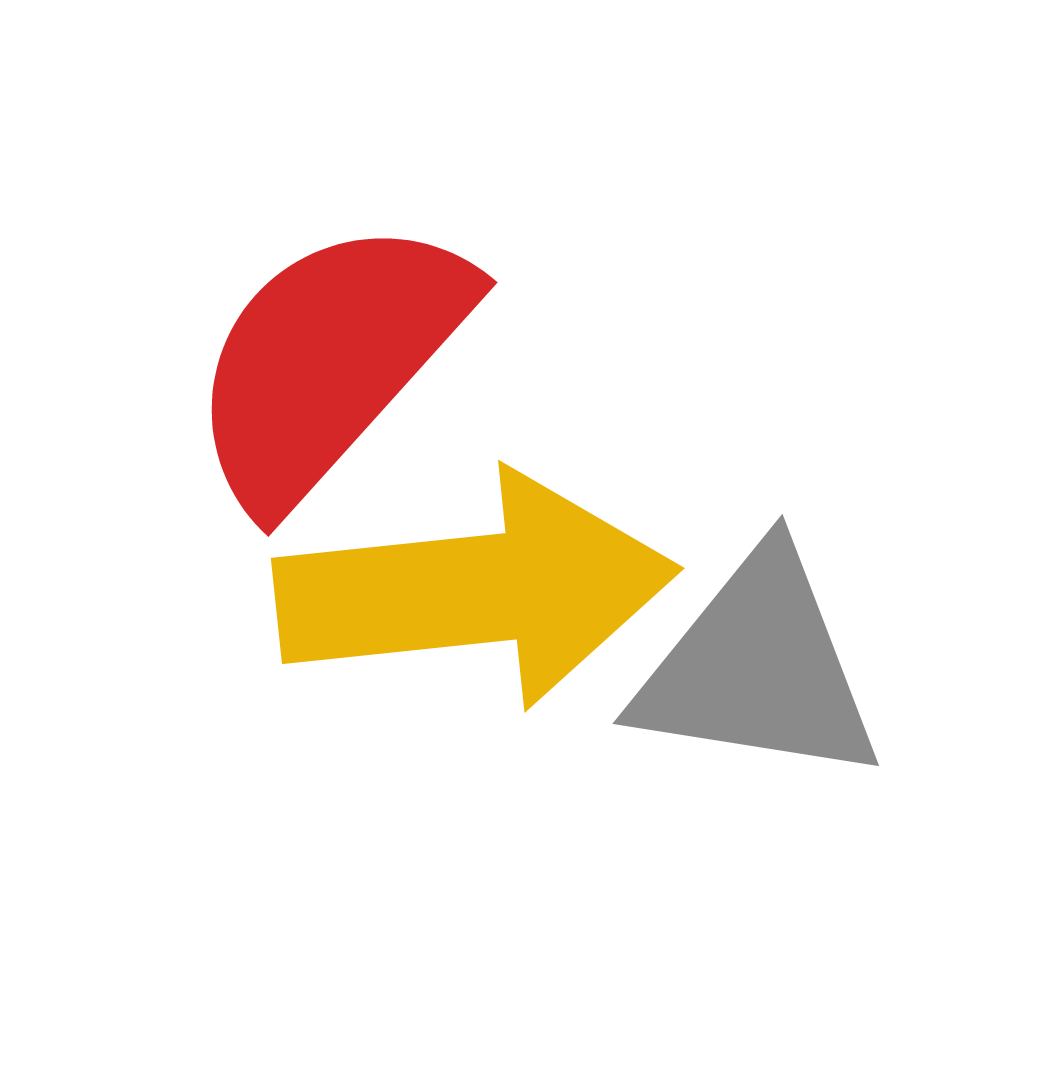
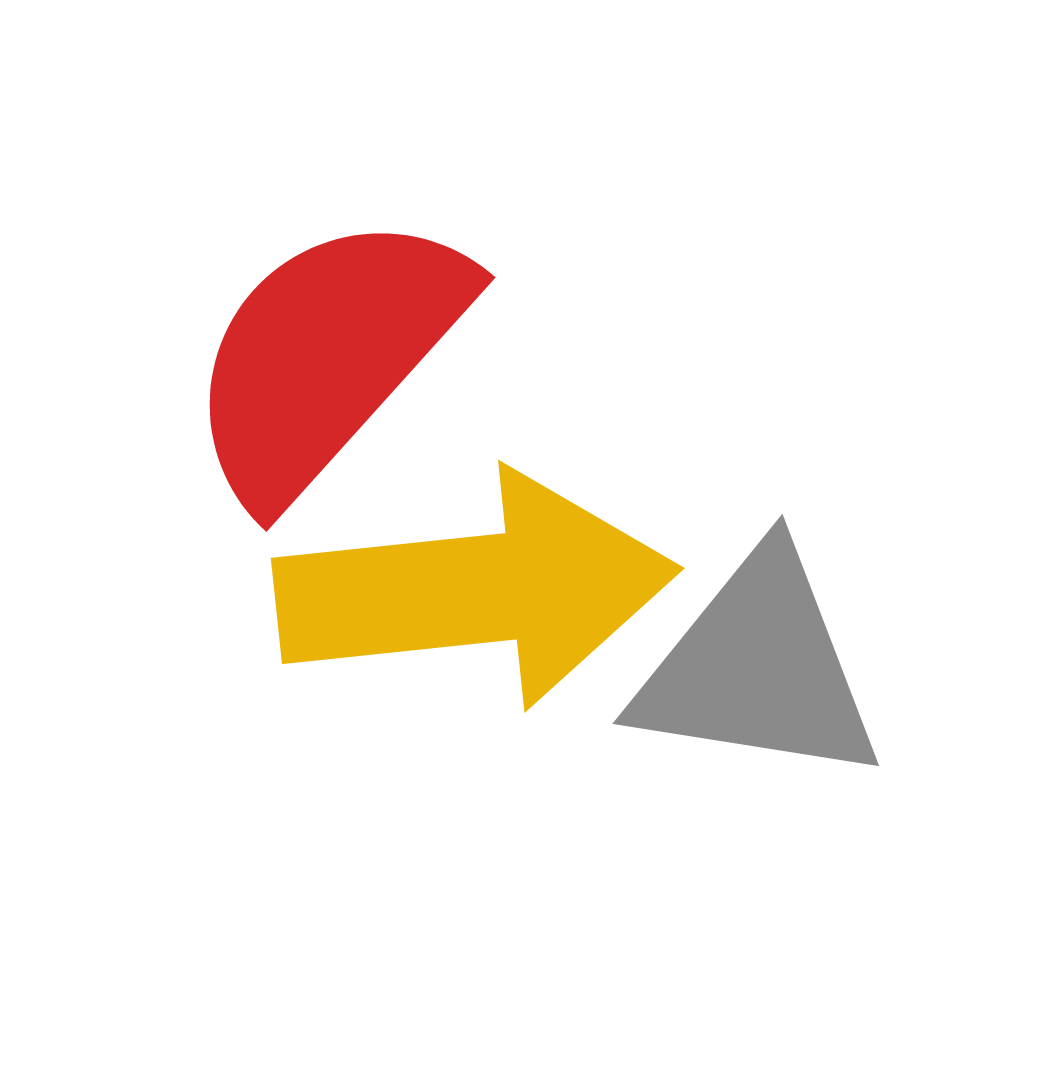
red semicircle: moved 2 px left, 5 px up
